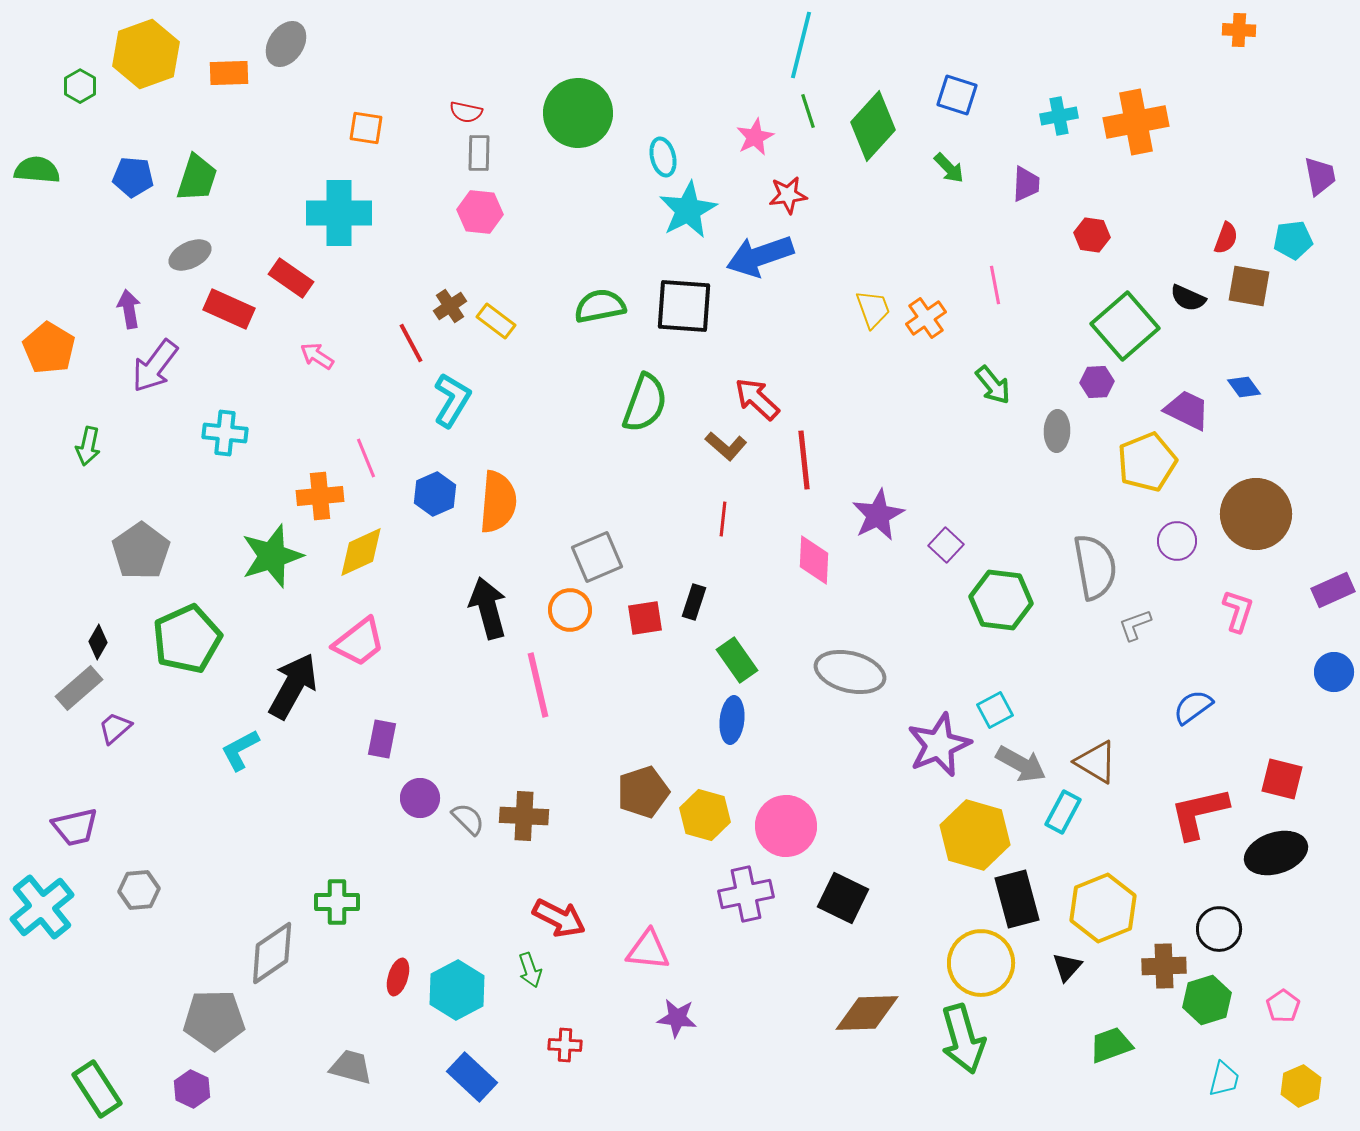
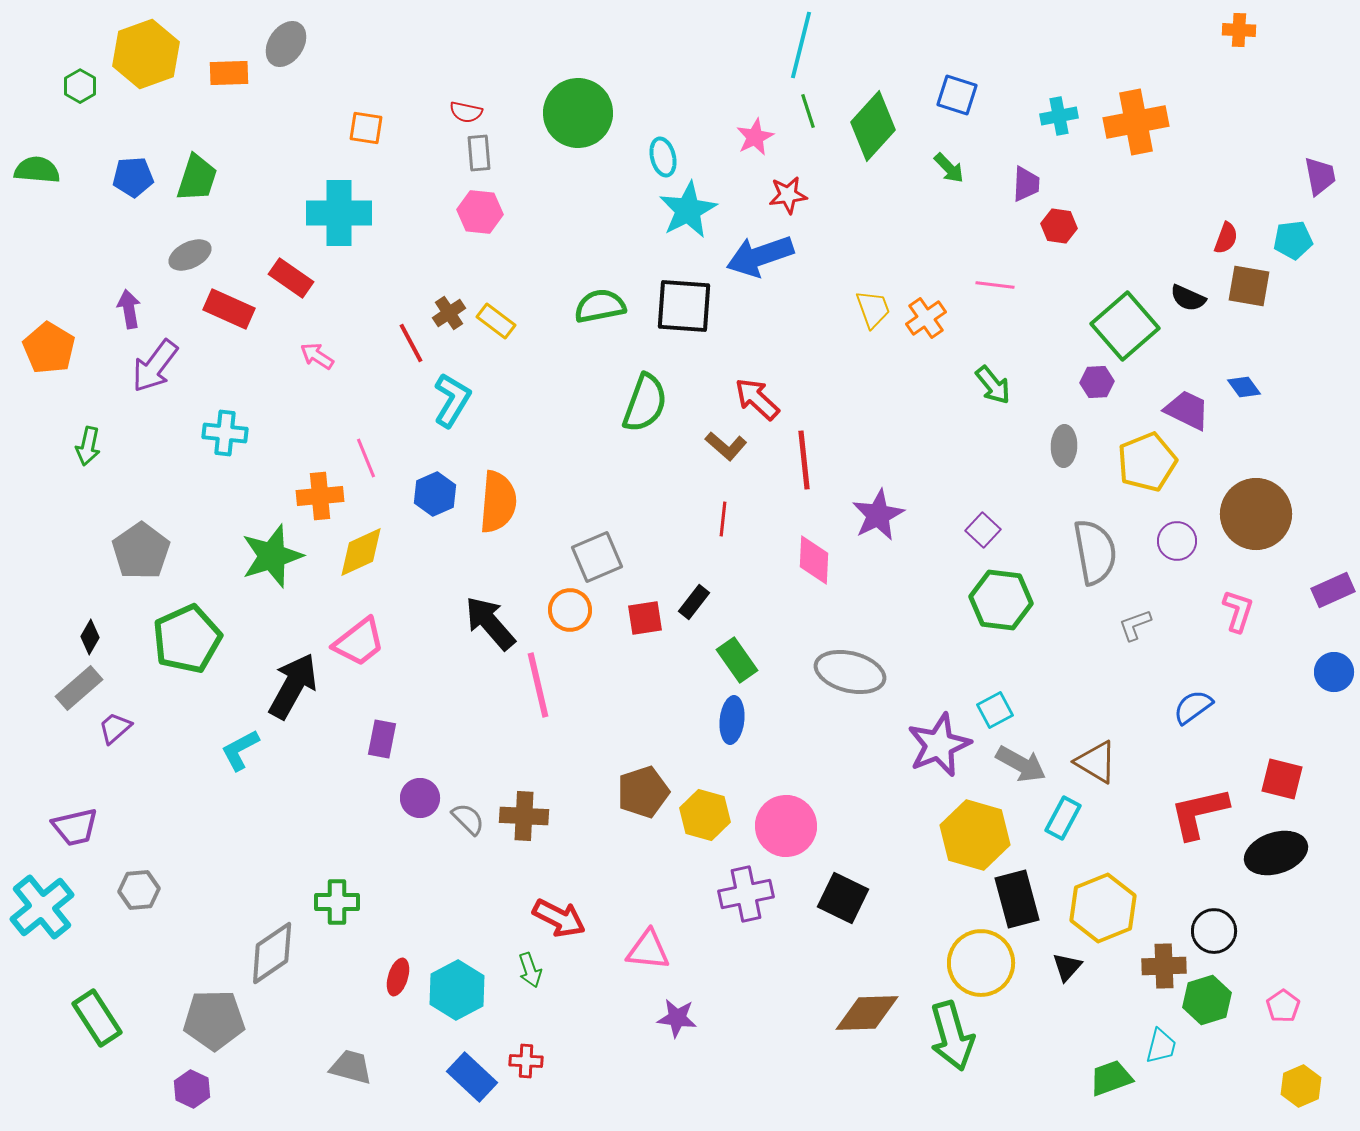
gray rectangle at (479, 153): rotated 6 degrees counterclockwise
blue pentagon at (133, 177): rotated 9 degrees counterclockwise
red hexagon at (1092, 235): moved 33 px left, 9 px up
pink line at (995, 285): rotated 72 degrees counterclockwise
brown cross at (450, 306): moved 1 px left, 7 px down
gray ellipse at (1057, 431): moved 7 px right, 15 px down
purple square at (946, 545): moved 37 px right, 15 px up
gray semicircle at (1095, 567): moved 15 px up
black rectangle at (694, 602): rotated 20 degrees clockwise
black arrow at (488, 608): moved 2 px right, 15 px down; rotated 26 degrees counterclockwise
black diamond at (98, 642): moved 8 px left, 5 px up
cyan rectangle at (1063, 812): moved 6 px down
black circle at (1219, 929): moved 5 px left, 2 px down
green arrow at (963, 1039): moved 11 px left, 3 px up
red cross at (565, 1045): moved 39 px left, 16 px down
green trapezoid at (1111, 1045): moved 33 px down
cyan trapezoid at (1224, 1079): moved 63 px left, 33 px up
green rectangle at (97, 1089): moved 71 px up
